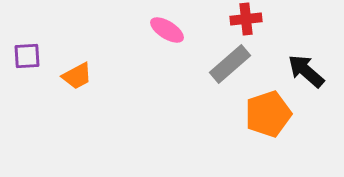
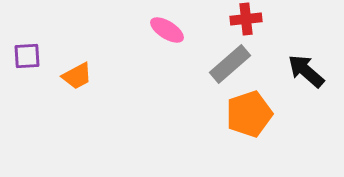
orange pentagon: moved 19 px left
